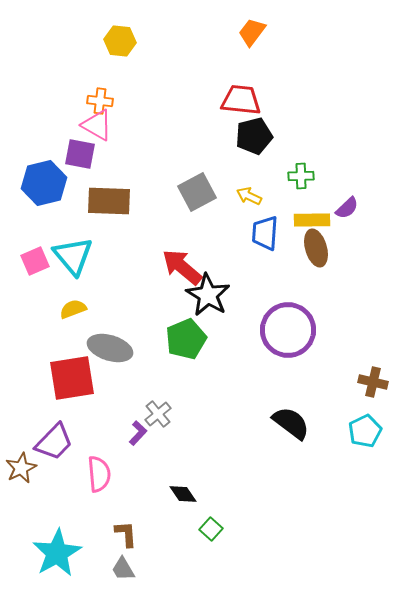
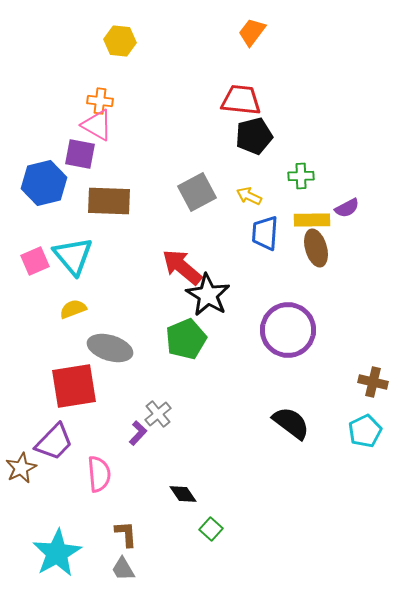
purple semicircle: rotated 15 degrees clockwise
red square: moved 2 px right, 8 px down
